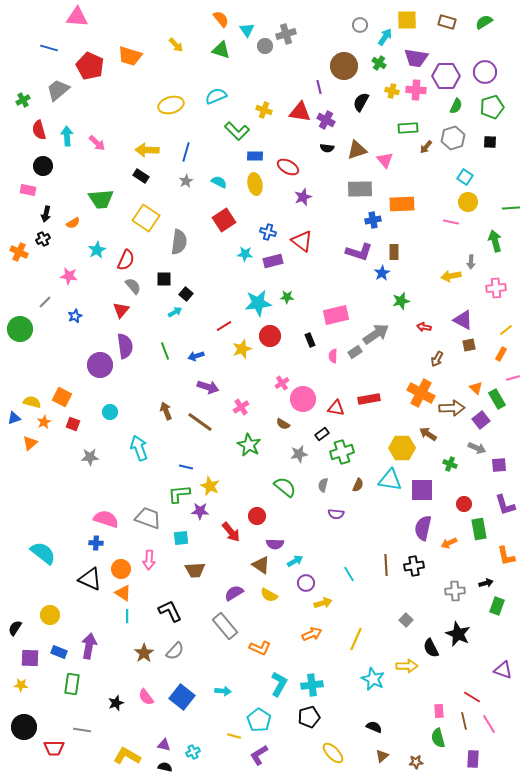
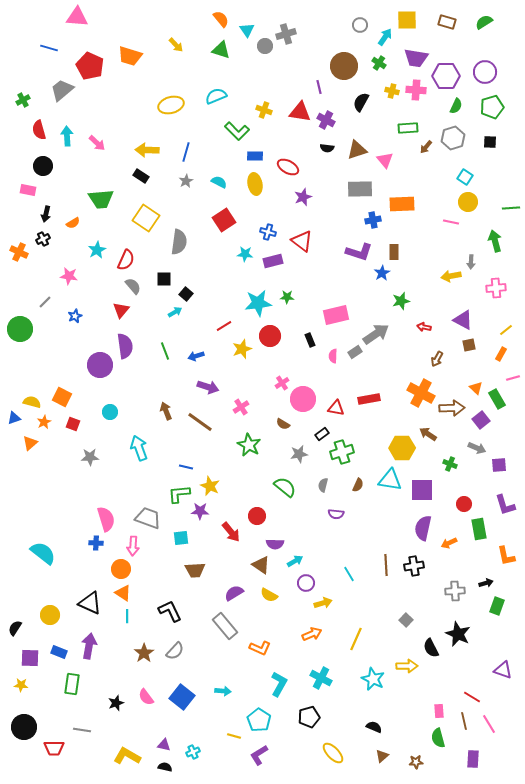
gray trapezoid at (58, 90): moved 4 px right
pink semicircle at (106, 519): rotated 55 degrees clockwise
pink arrow at (149, 560): moved 16 px left, 14 px up
black triangle at (90, 579): moved 24 px down
cyan cross at (312, 685): moved 9 px right, 7 px up; rotated 35 degrees clockwise
